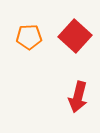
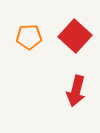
red arrow: moved 2 px left, 6 px up
